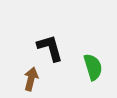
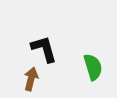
black L-shape: moved 6 px left, 1 px down
